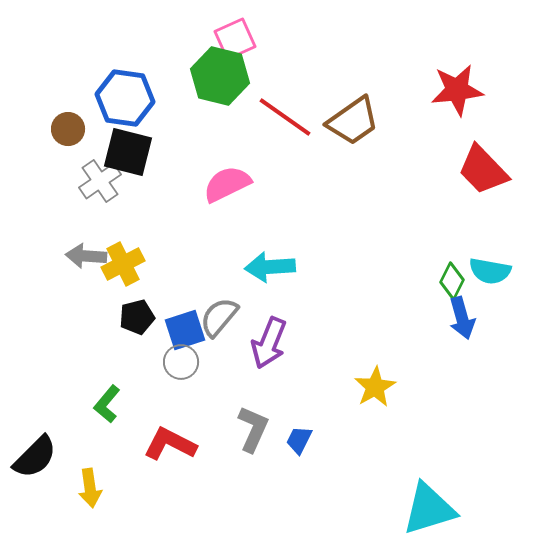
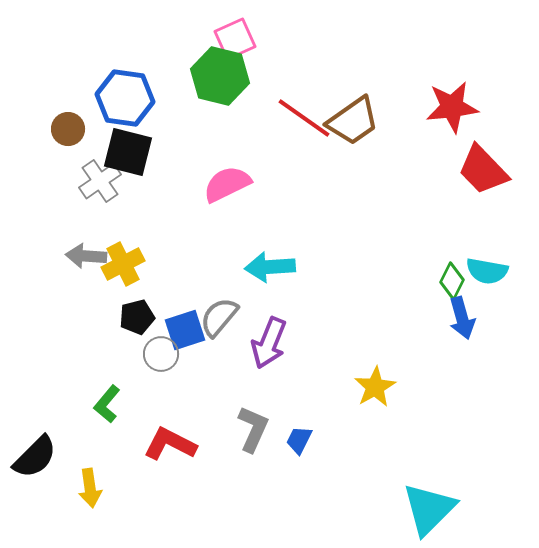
red star: moved 5 px left, 17 px down
red line: moved 19 px right, 1 px down
cyan semicircle: moved 3 px left
gray circle: moved 20 px left, 8 px up
cyan triangle: rotated 28 degrees counterclockwise
